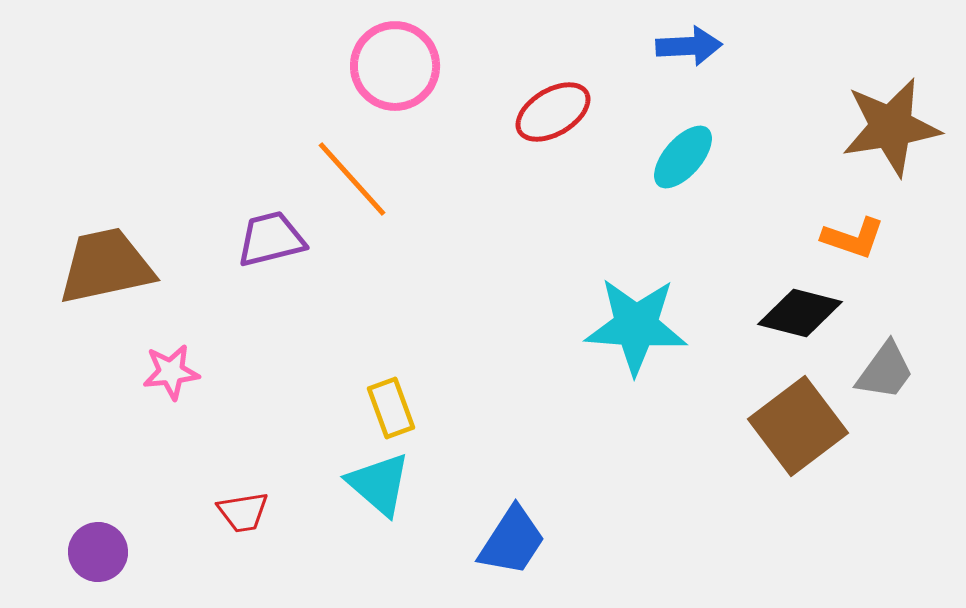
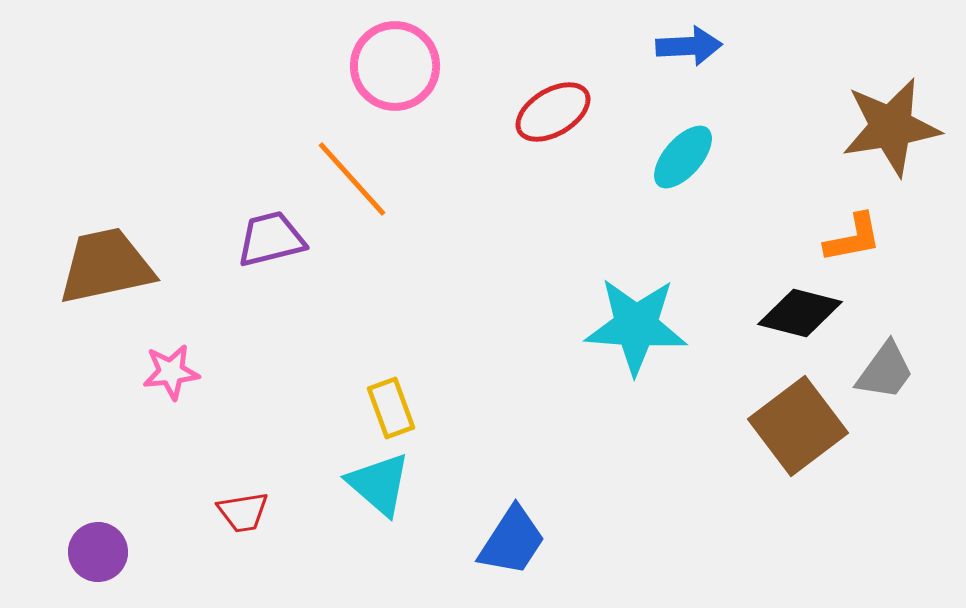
orange L-shape: rotated 30 degrees counterclockwise
